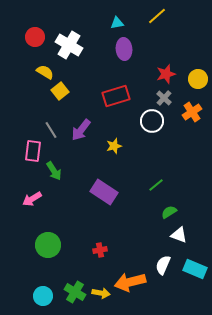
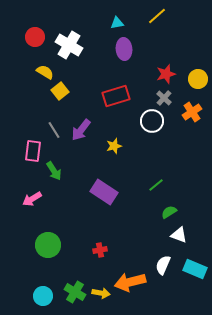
gray line: moved 3 px right
